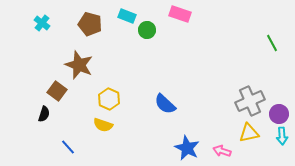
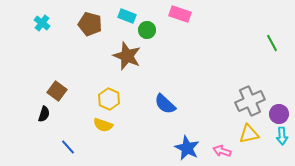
brown star: moved 48 px right, 9 px up
yellow triangle: moved 1 px down
